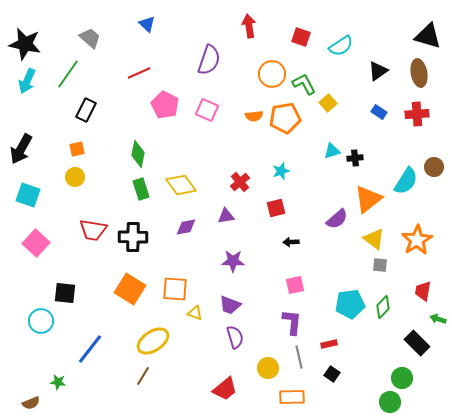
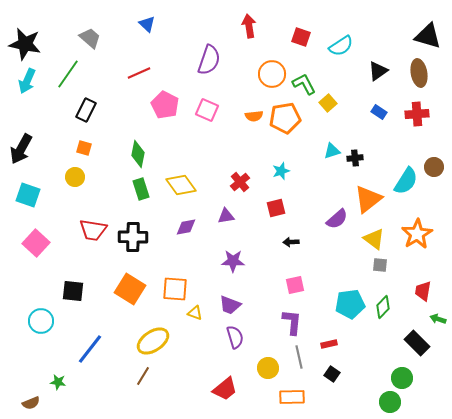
orange square at (77, 149): moved 7 px right, 1 px up; rotated 28 degrees clockwise
orange star at (417, 240): moved 6 px up
black square at (65, 293): moved 8 px right, 2 px up
